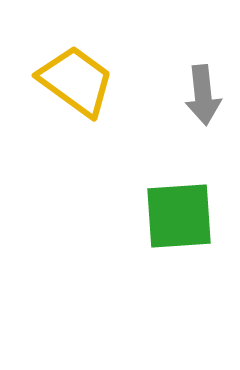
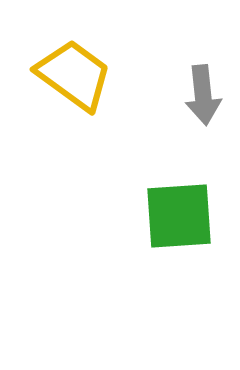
yellow trapezoid: moved 2 px left, 6 px up
